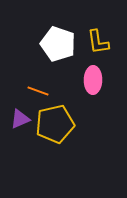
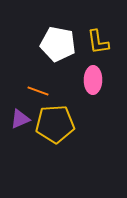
white pentagon: rotated 8 degrees counterclockwise
yellow pentagon: rotated 9 degrees clockwise
